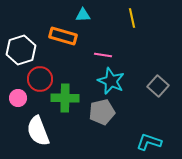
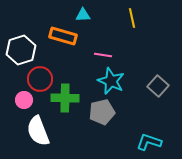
pink circle: moved 6 px right, 2 px down
